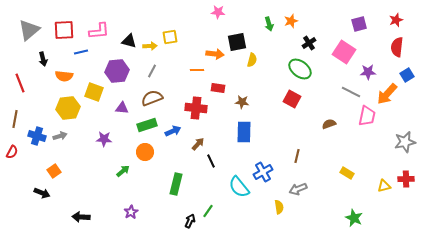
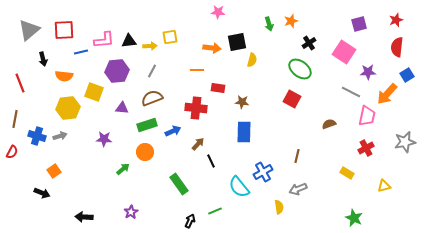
pink L-shape at (99, 31): moved 5 px right, 9 px down
black triangle at (129, 41): rotated 21 degrees counterclockwise
orange arrow at (215, 54): moved 3 px left, 6 px up
green arrow at (123, 171): moved 2 px up
red cross at (406, 179): moved 40 px left, 31 px up; rotated 28 degrees counterclockwise
green rectangle at (176, 184): moved 3 px right; rotated 50 degrees counterclockwise
green line at (208, 211): moved 7 px right; rotated 32 degrees clockwise
black arrow at (81, 217): moved 3 px right
